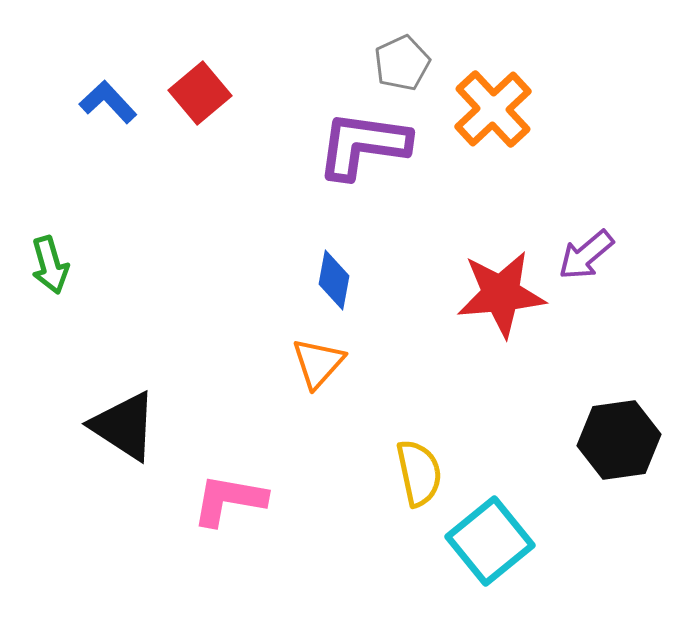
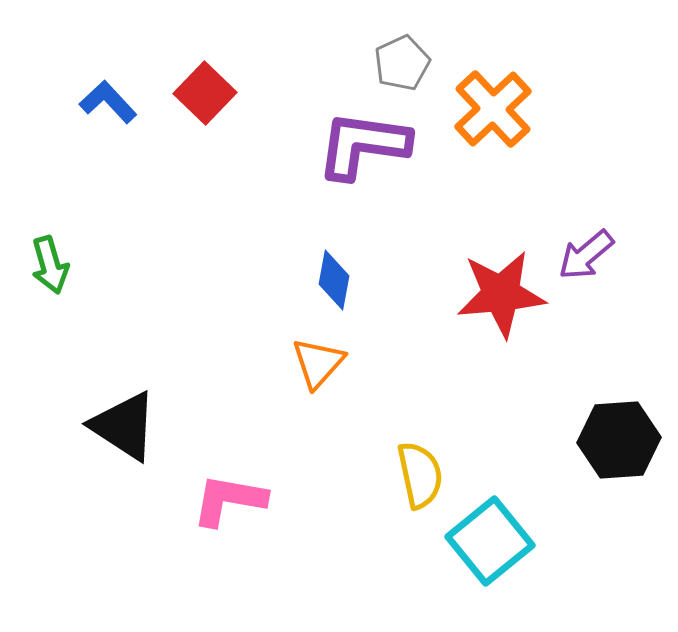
red square: moved 5 px right; rotated 6 degrees counterclockwise
black hexagon: rotated 4 degrees clockwise
yellow semicircle: moved 1 px right, 2 px down
